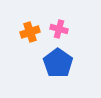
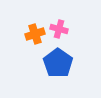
orange cross: moved 5 px right, 2 px down
